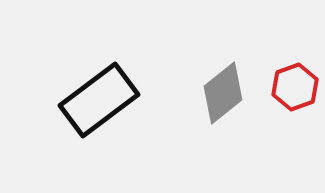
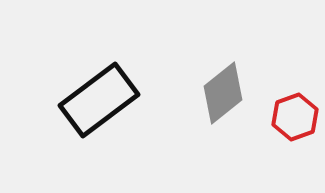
red hexagon: moved 30 px down
